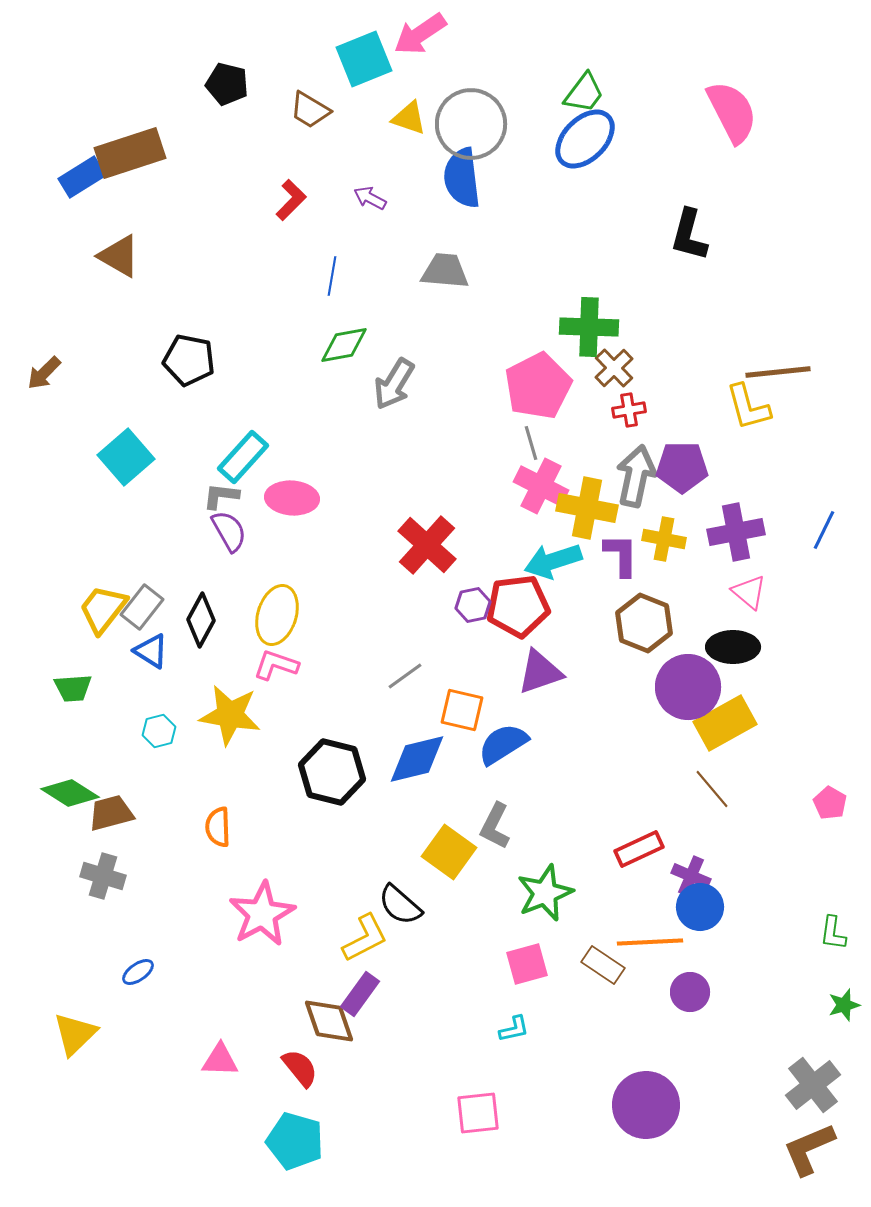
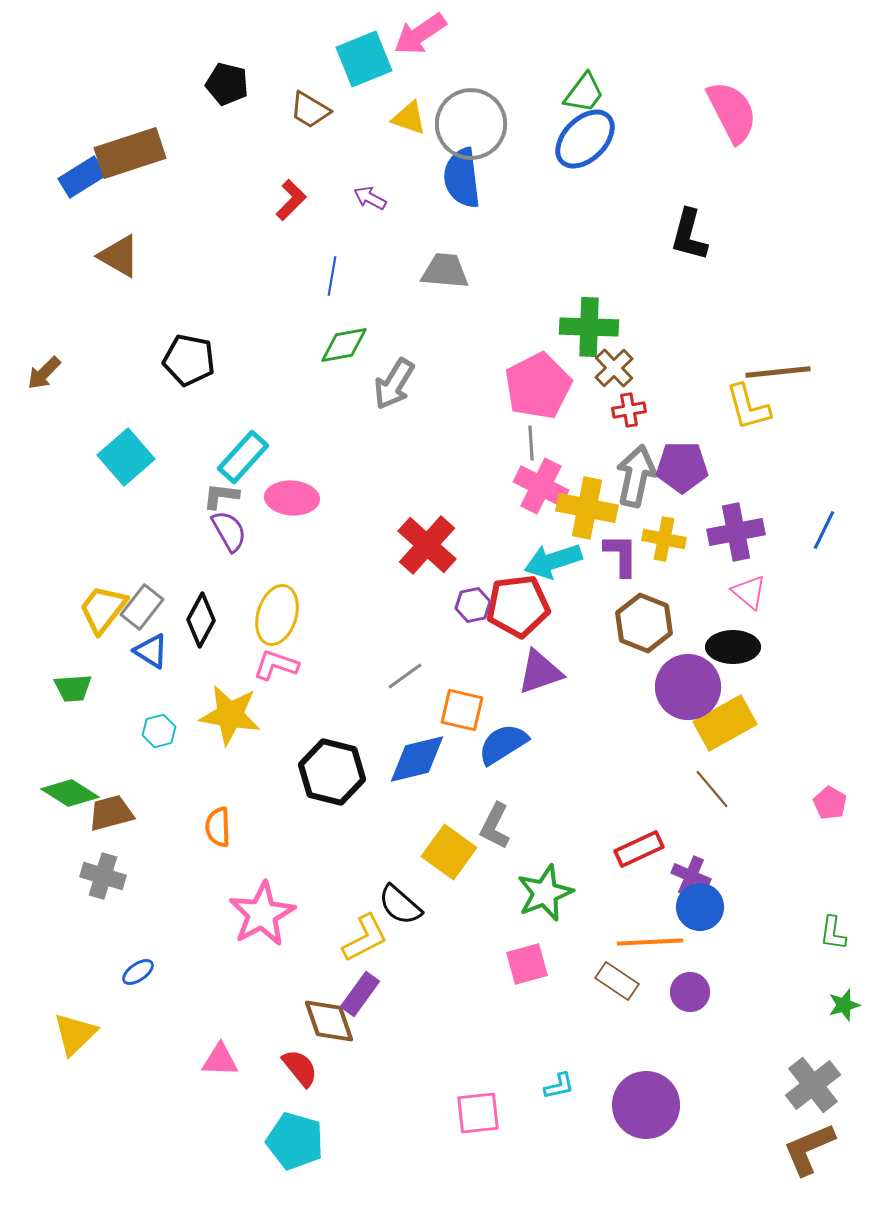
gray line at (531, 443): rotated 12 degrees clockwise
brown rectangle at (603, 965): moved 14 px right, 16 px down
cyan L-shape at (514, 1029): moved 45 px right, 57 px down
